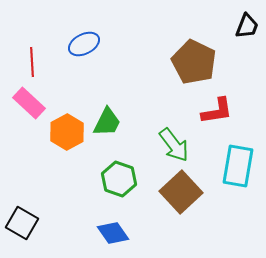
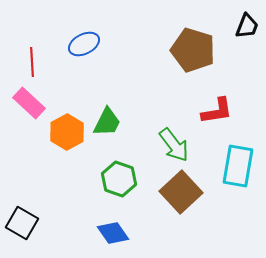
brown pentagon: moved 1 px left, 12 px up; rotated 9 degrees counterclockwise
